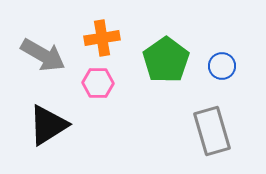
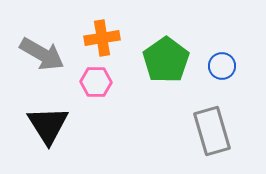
gray arrow: moved 1 px left, 1 px up
pink hexagon: moved 2 px left, 1 px up
black triangle: rotated 30 degrees counterclockwise
